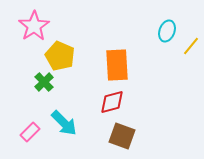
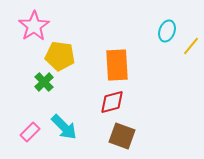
yellow pentagon: rotated 16 degrees counterclockwise
cyan arrow: moved 4 px down
